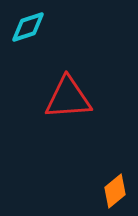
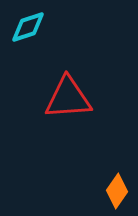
orange diamond: moved 2 px right; rotated 16 degrees counterclockwise
